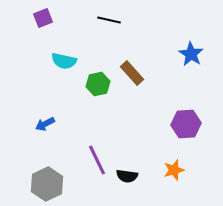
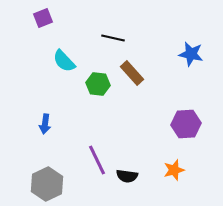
black line: moved 4 px right, 18 px down
blue star: rotated 20 degrees counterclockwise
cyan semicircle: rotated 35 degrees clockwise
green hexagon: rotated 20 degrees clockwise
blue arrow: rotated 54 degrees counterclockwise
